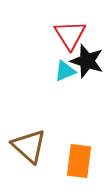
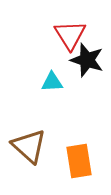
black star: moved 1 px up
cyan triangle: moved 13 px left, 11 px down; rotated 20 degrees clockwise
orange rectangle: rotated 16 degrees counterclockwise
